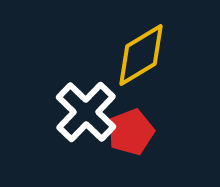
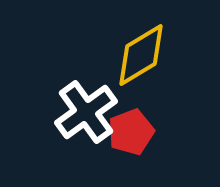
white cross: rotated 10 degrees clockwise
